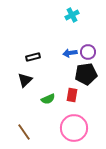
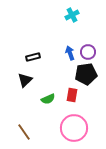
blue arrow: rotated 80 degrees clockwise
